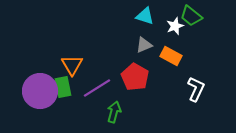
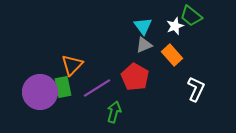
cyan triangle: moved 2 px left, 10 px down; rotated 36 degrees clockwise
orange rectangle: moved 1 px right, 1 px up; rotated 20 degrees clockwise
orange triangle: rotated 15 degrees clockwise
purple circle: moved 1 px down
